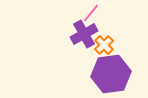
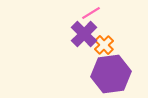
pink line: rotated 18 degrees clockwise
purple cross: rotated 16 degrees counterclockwise
